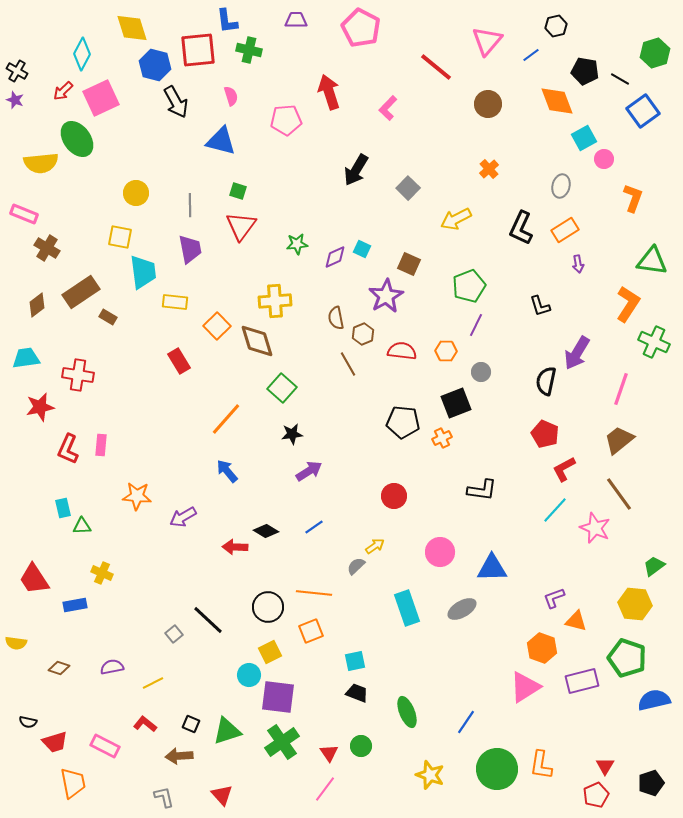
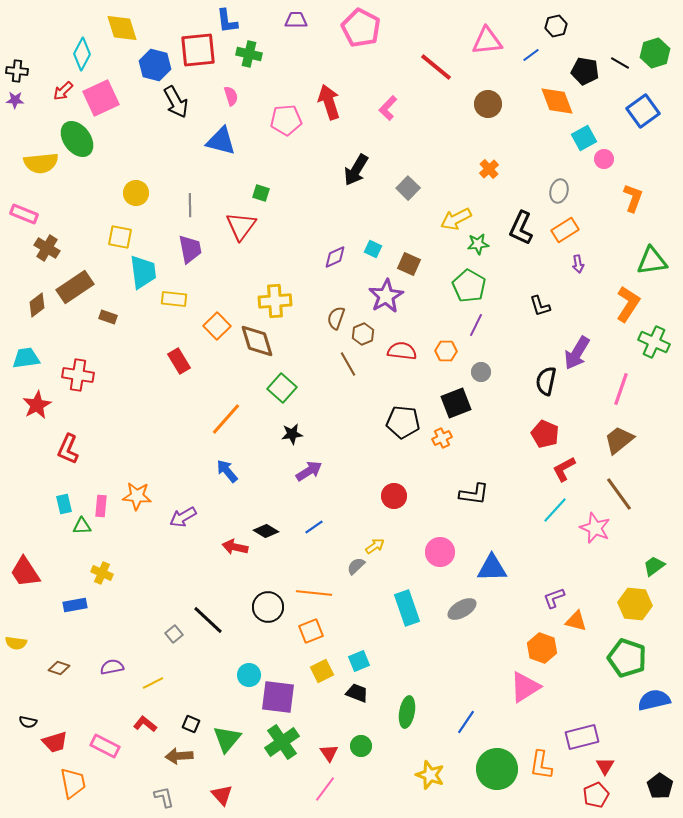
yellow diamond at (132, 28): moved 10 px left
pink triangle at (487, 41): rotated 44 degrees clockwise
green cross at (249, 50): moved 4 px down
black cross at (17, 71): rotated 25 degrees counterclockwise
black line at (620, 79): moved 16 px up
red arrow at (329, 92): moved 10 px down
purple star at (15, 100): rotated 18 degrees counterclockwise
gray ellipse at (561, 186): moved 2 px left, 5 px down
green square at (238, 191): moved 23 px right, 2 px down
green star at (297, 244): moved 181 px right
cyan square at (362, 249): moved 11 px right
green triangle at (652, 261): rotated 16 degrees counterclockwise
green pentagon at (469, 286): rotated 20 degrees counterclockwise
brown rectangle at (81, 292): moved 6 px left, 5 px up
yellow rectangle at (175, 302): moved 1 px left, 3 px up
brown rectangle at (108, 317): rotated 12 degrees counterclockwise
brown semicircle at (336, 318): rotated 30 degrees clockwise
red star at (40, 407): moved 3 px left, 2 px up; rotated 16 degrees counterclockwise
pink rectangle at (101, 445): moved 61 px down
black L-shape at (482, 490): moved 8 px left, 4 px down
cyan rectangle at (63, 508): moved 1 px right, 4 px up
red arrow at (235, 547): rotated 10 degrees clockwise
red trapezoid at (34, 579): moved 9 px left, 7 px up
yellow square at (270, 652): moved 52 px right, 19 px down
cyan square at (355, 661): moved 4 px right; rotated 10 degrees counterclockwise
purple rectangle at (582, 681): moved 56 px down
green ellipse at (407, 712): rotated 32 degrees clockwise
green triangle at (227, 731): moved 8 px down; rotated 32 degrees counterclockwise
black pentagon at (651, 783): moved 9 px right, 3 px down; rotated 20 degrees counterclockwise
